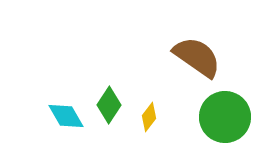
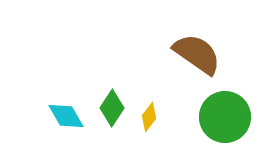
brown semicircle: moved 3 px up
green diamond: moved 3 px right, 3 px down
